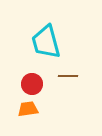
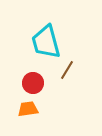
brown line: moved 1 px left, 6 px up; rotated 60 degrees counterclockwise
red circle: moved 1 px right, 1 px up
